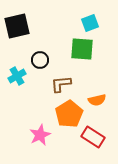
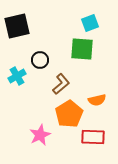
brown L-shape: rotated 145 degrees clockwise
red rectangle: rotated 30 degrees counterclockwise
